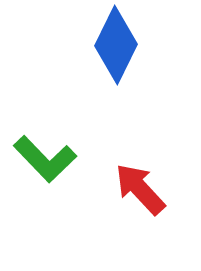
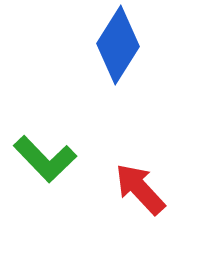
blue diamond: moved 2 px right; rotated 6 degrees clockwise
